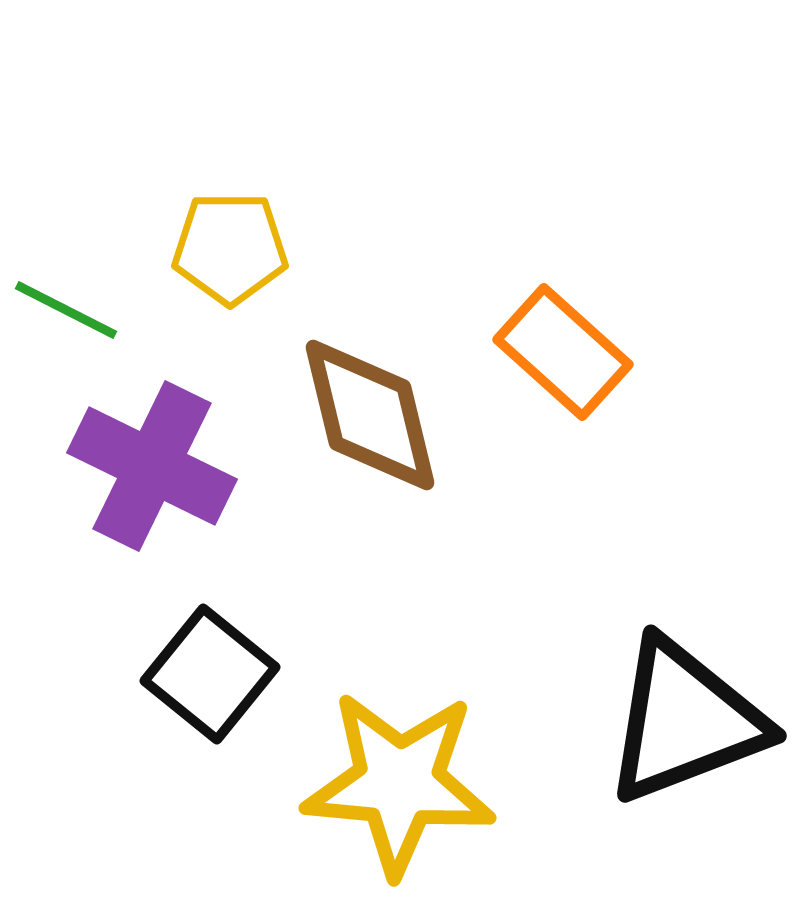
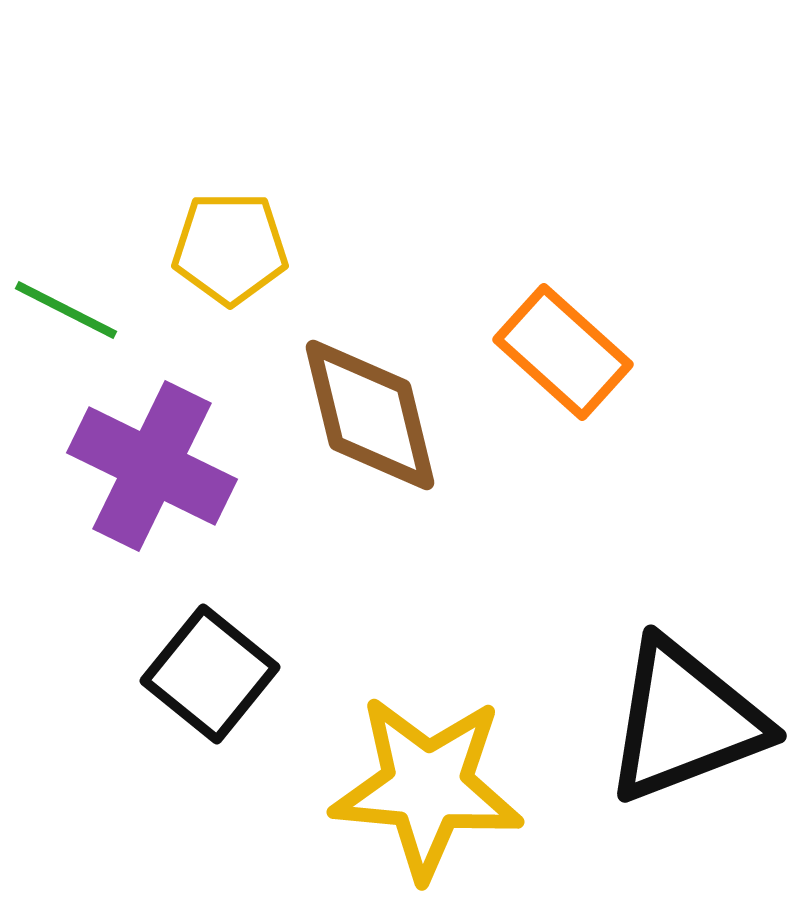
yellow star: moved 28 px right, 4 px down
